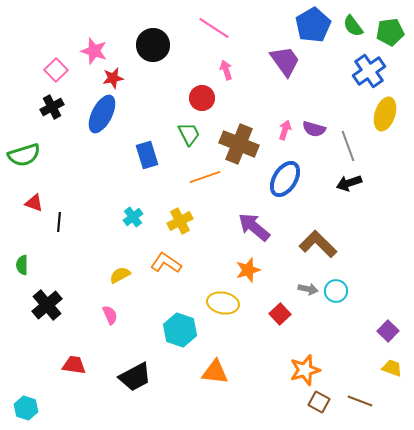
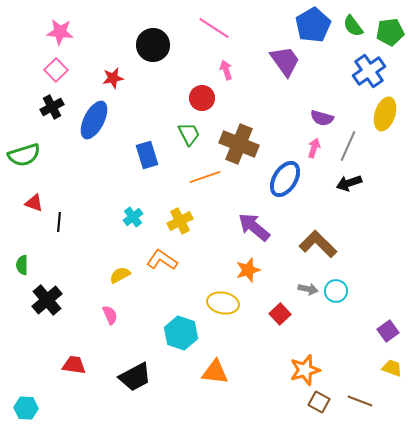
pink star at (94, 51): moved 34 px left, 19 px up; rotated 12 degrees counterclockwise
blue ellipse at (102, 114): moved 8 px left, 6 px down
purple semicircle at (314, 129): moved 8 px right, 11 px up
pink arrow at (285, 130): moved 29 px right, 18 px down
gray line at (348, 146): rotated 44 degrees clockwise
orange L-shape at (166, 263): moved 4 px left, 3 px up
black cross at (47, 305): moved 5 px up
cyan hexagon at (180, 330): moved 1 px right, 3 px down
purple square at (388, 331): rotated 10 degrees clockwise
cyan hexagon at (26, 408): rotated 15 degrees counterclockwise
